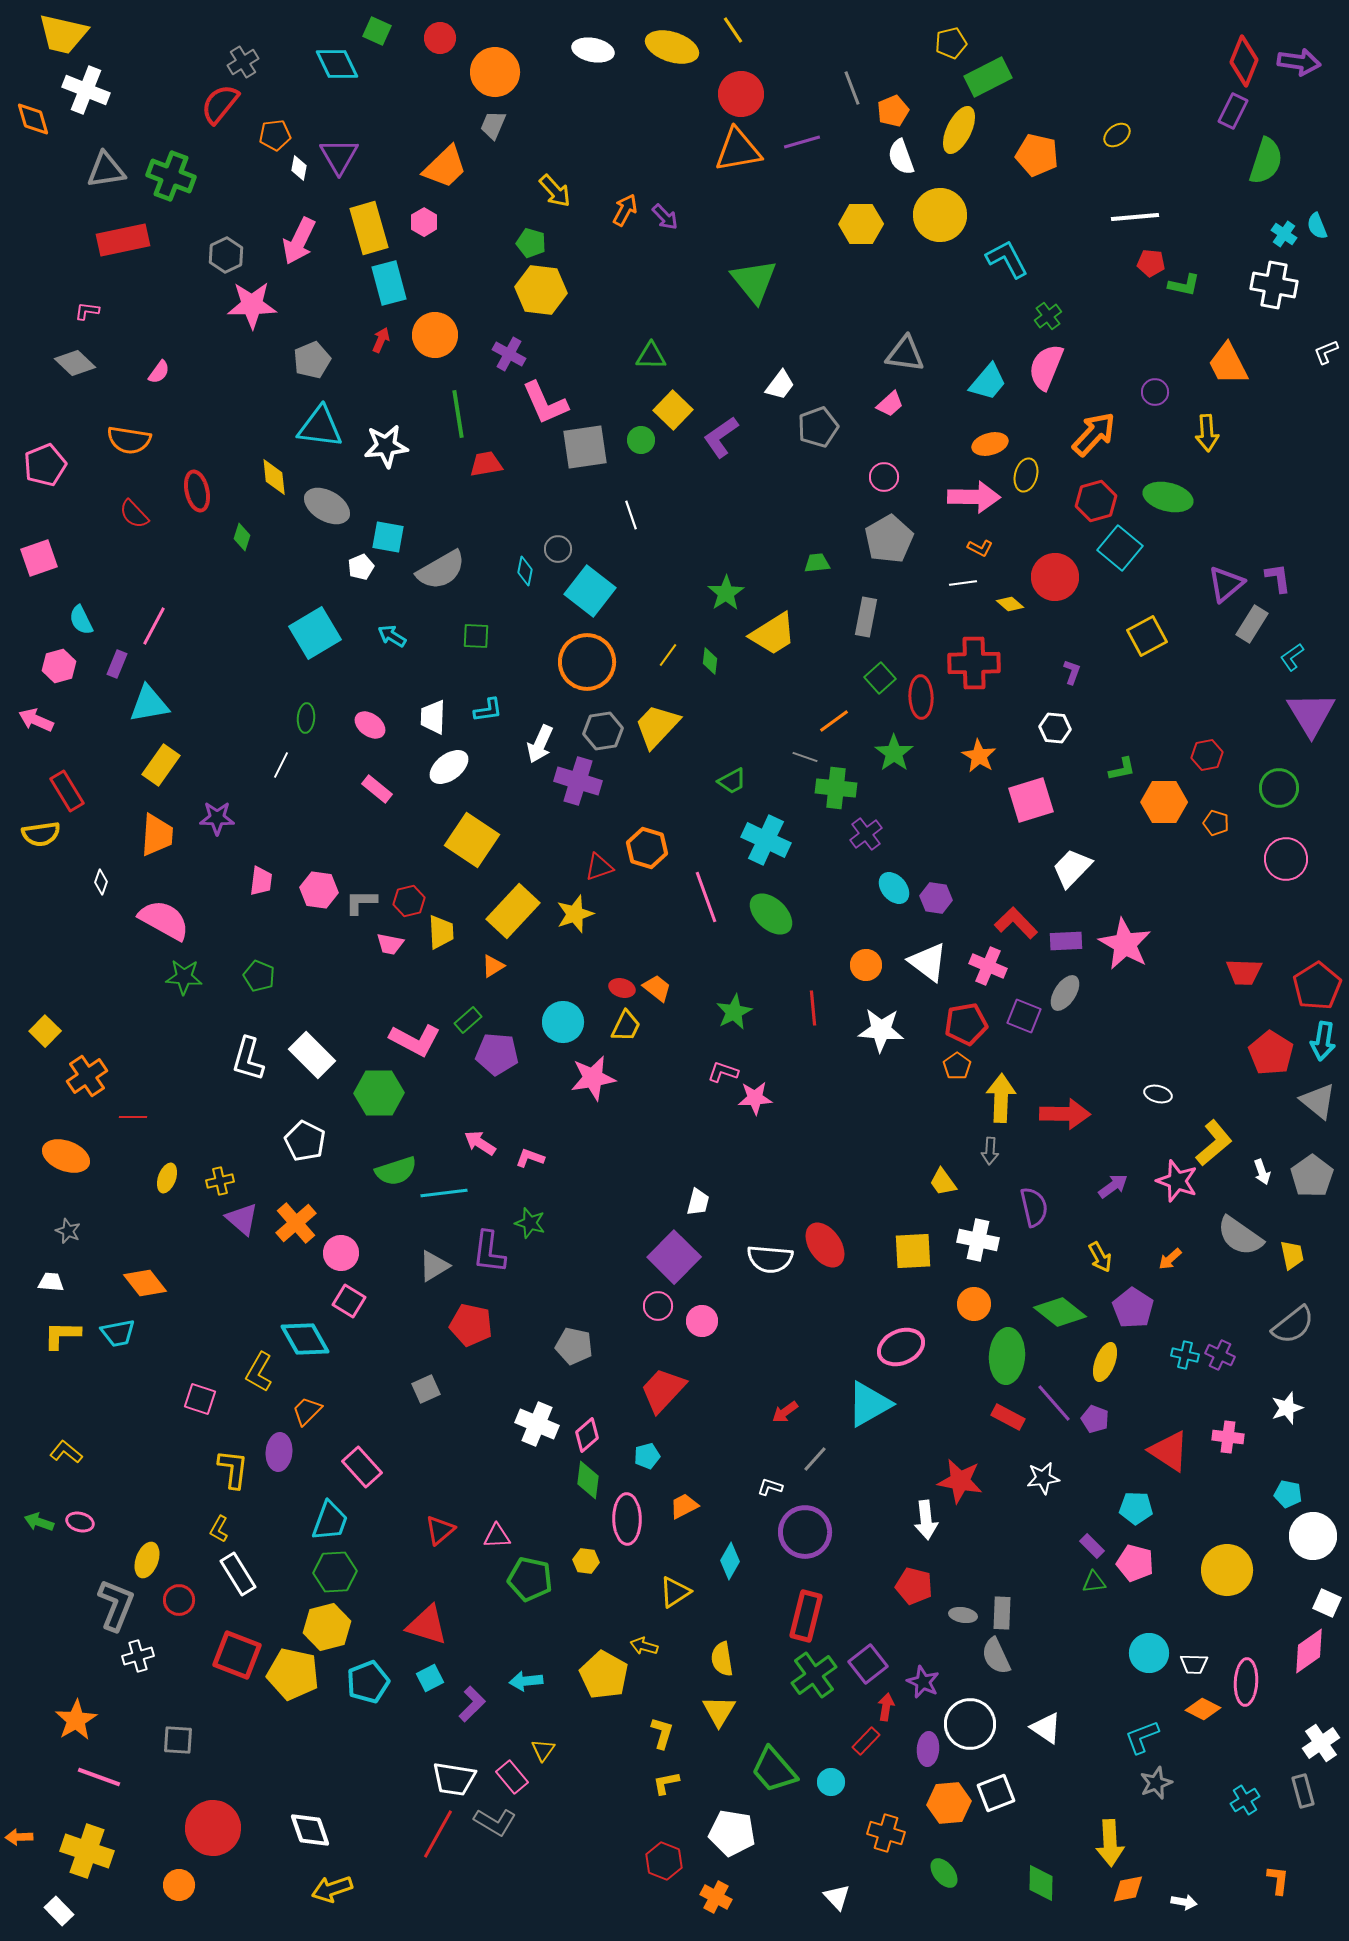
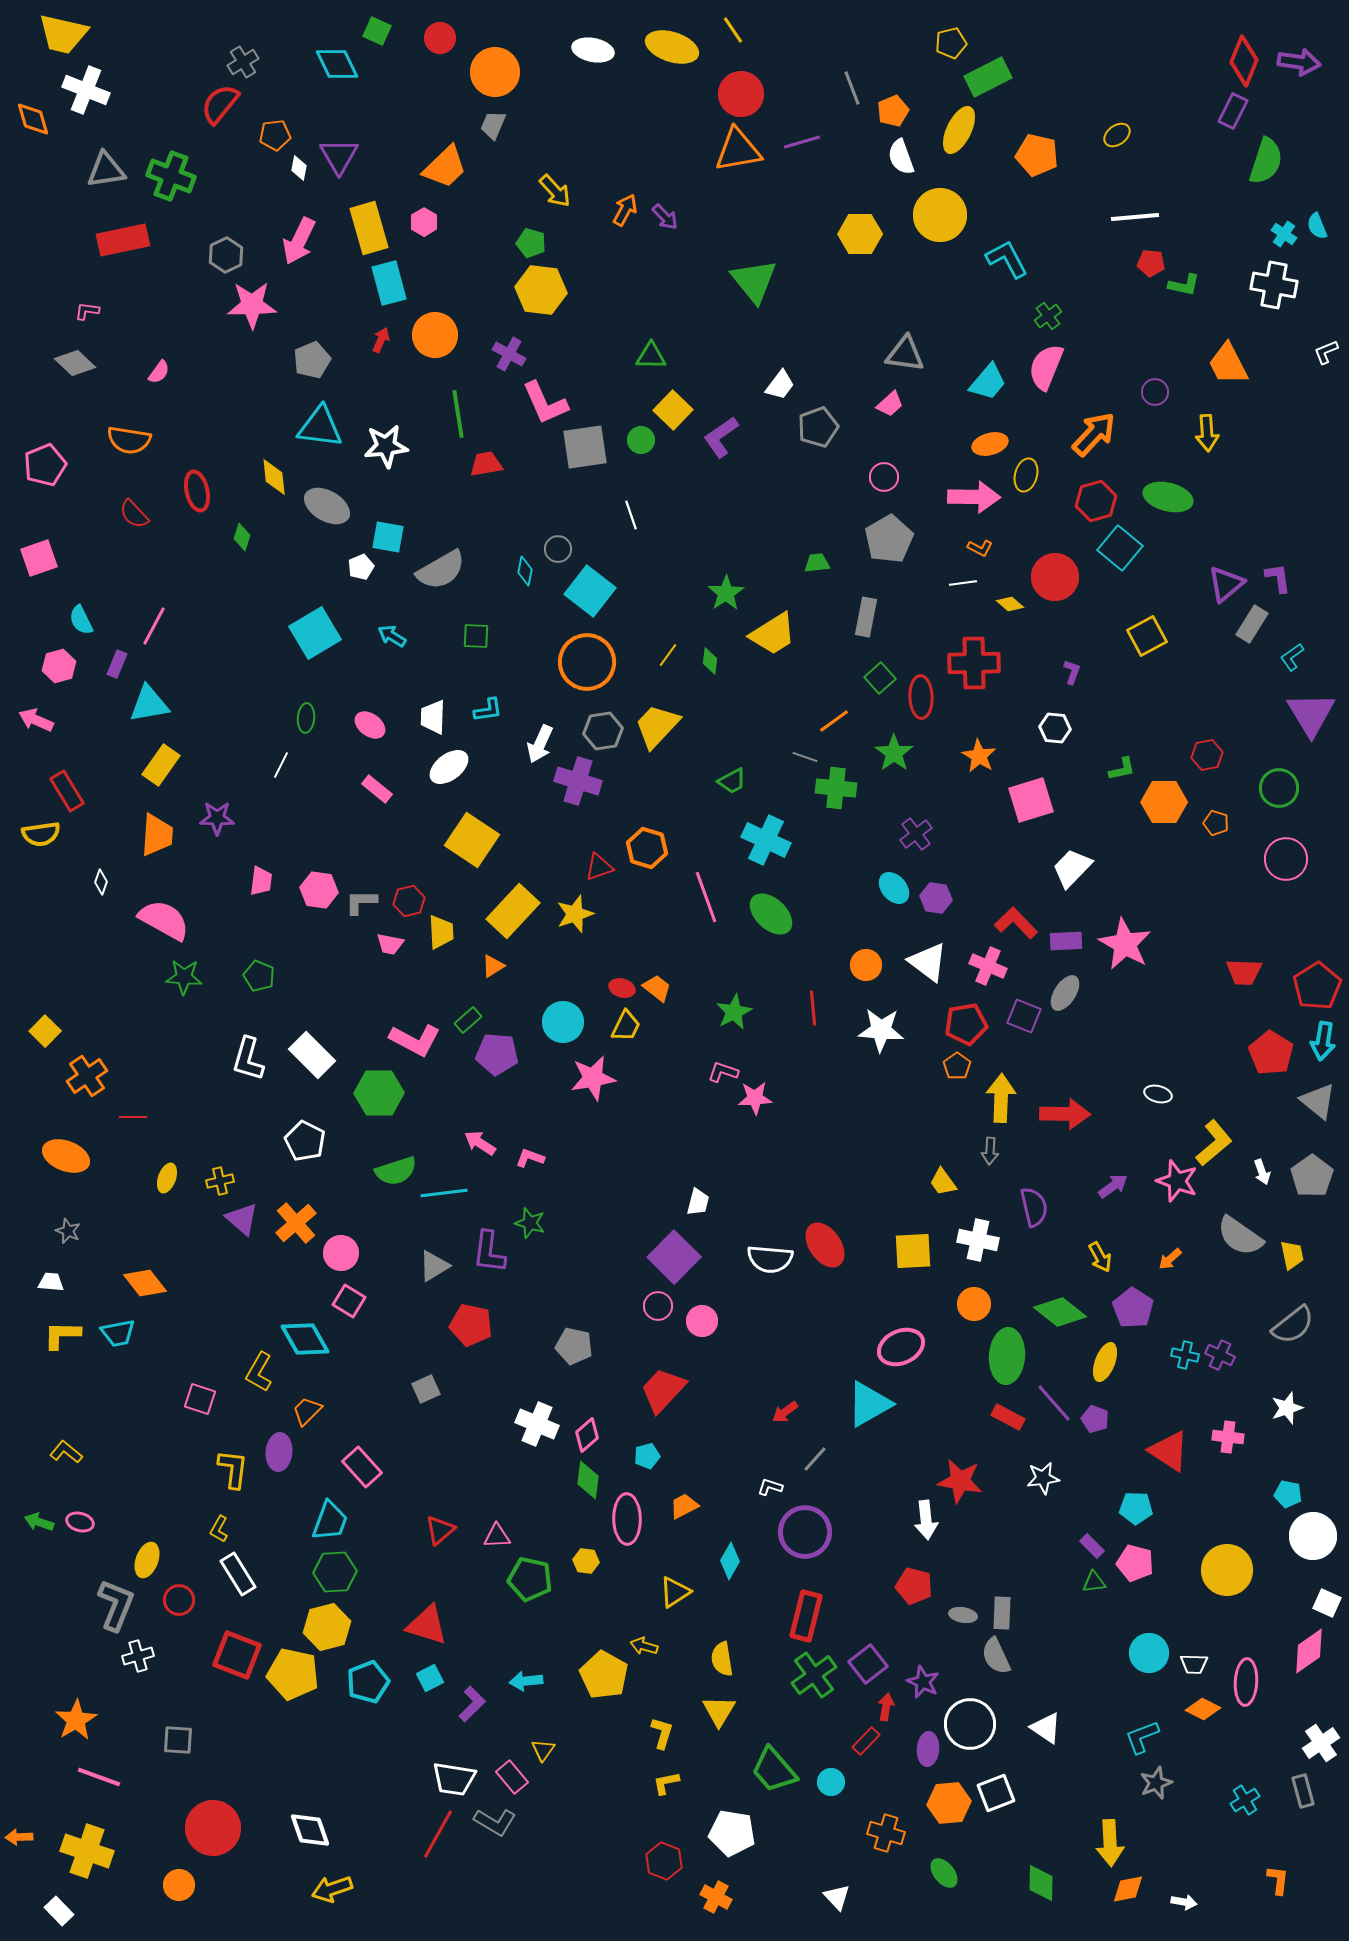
yellow hexagon at (861, 224): moved 1 px left, 10 px down
purple cross at (866, 834): moved 50 px right
